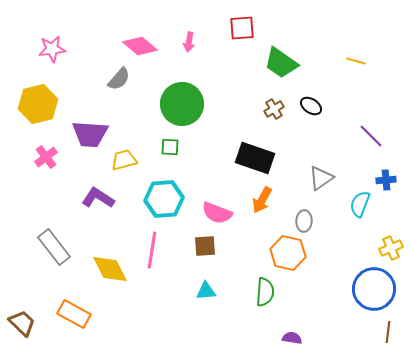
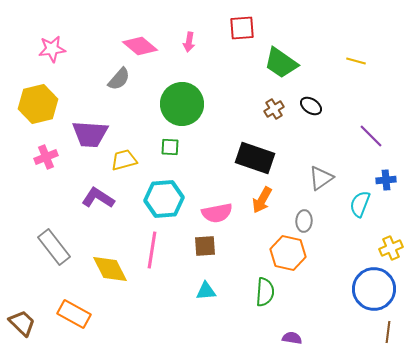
pink cross: rotated 15 degrees clockwise
pink semicircle: rotated 32 degrees counterclockwise
